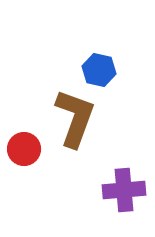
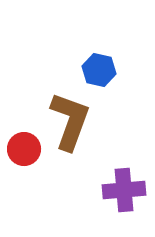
brown L-shape: moved 5 px left, 3 px down
